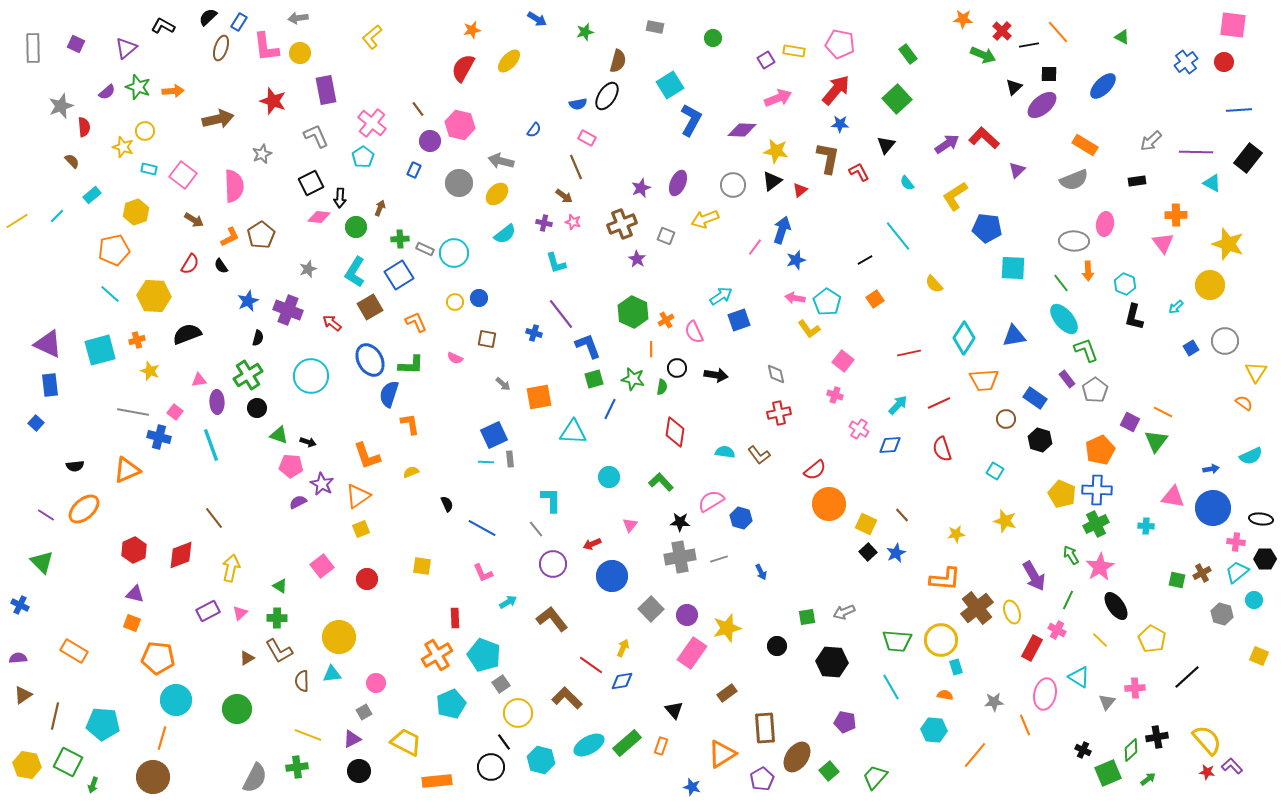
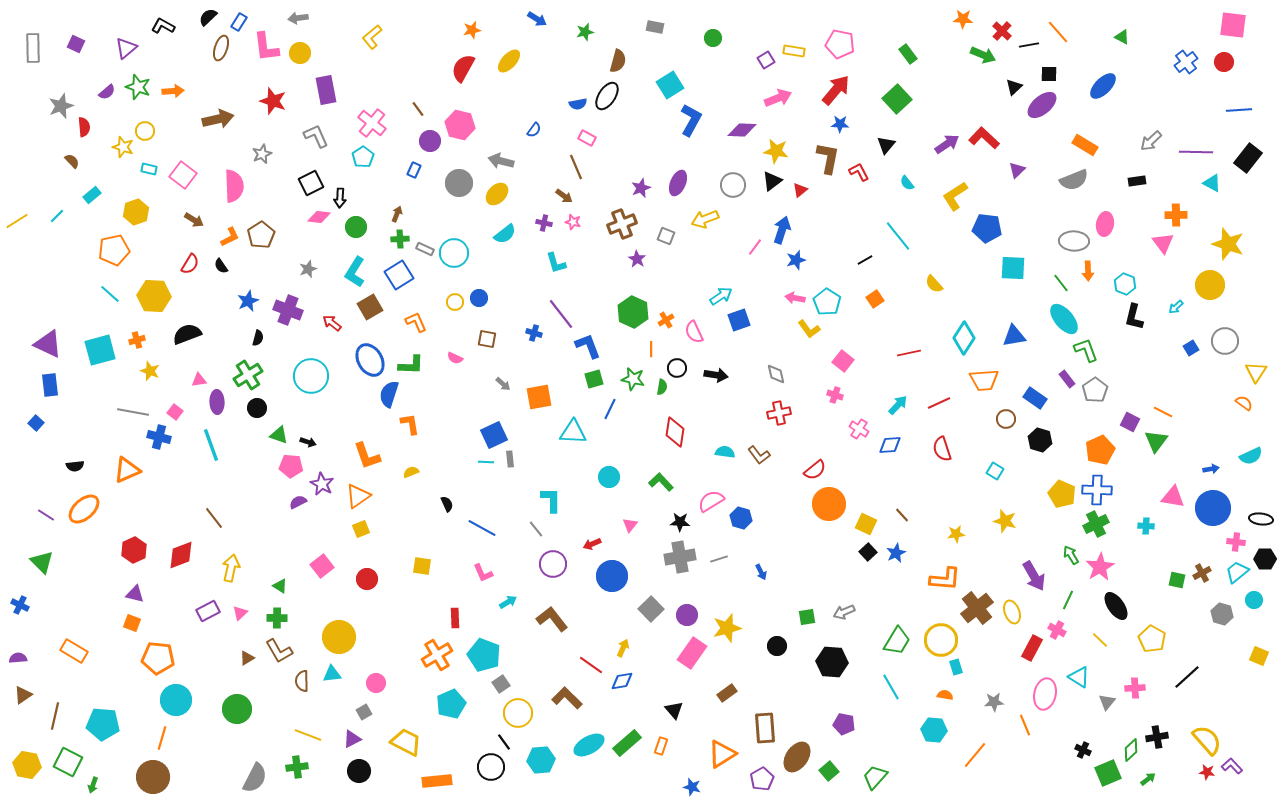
brown arrow at (380, 208): moved 17 px right, 6 px down
green trapezoid at (897, 641): rotated 64 degrees counterclockwise
purple pentagon at (845, 722): moved 1 px left, 2 px down
cyan hexagon at (541, 760): rotated 20 degrees counterclockwise
